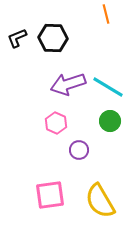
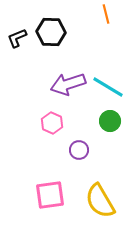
black hexagon: moved 2 px left, 6 px up
pink hexagon: moved 4 px left
